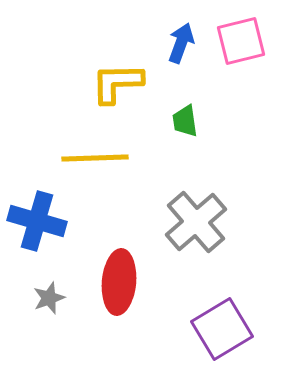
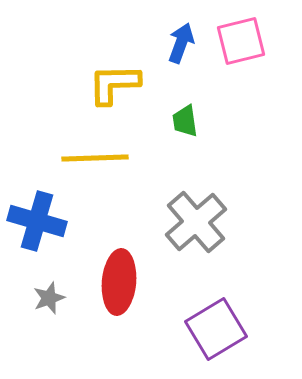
yellow L-shape: moved 3 px left, 1 px down
purple square: moved 6 px left
